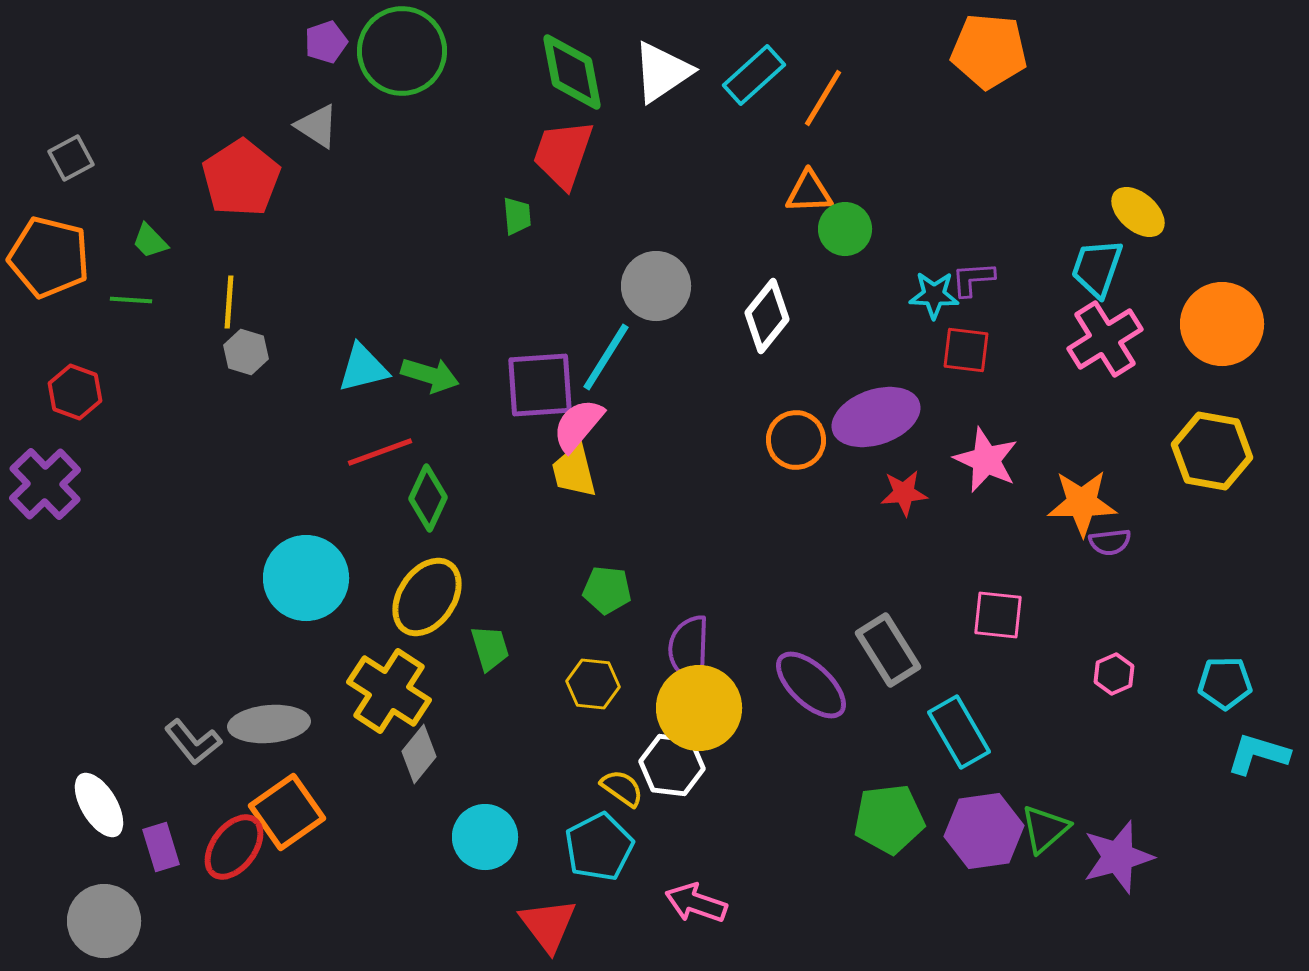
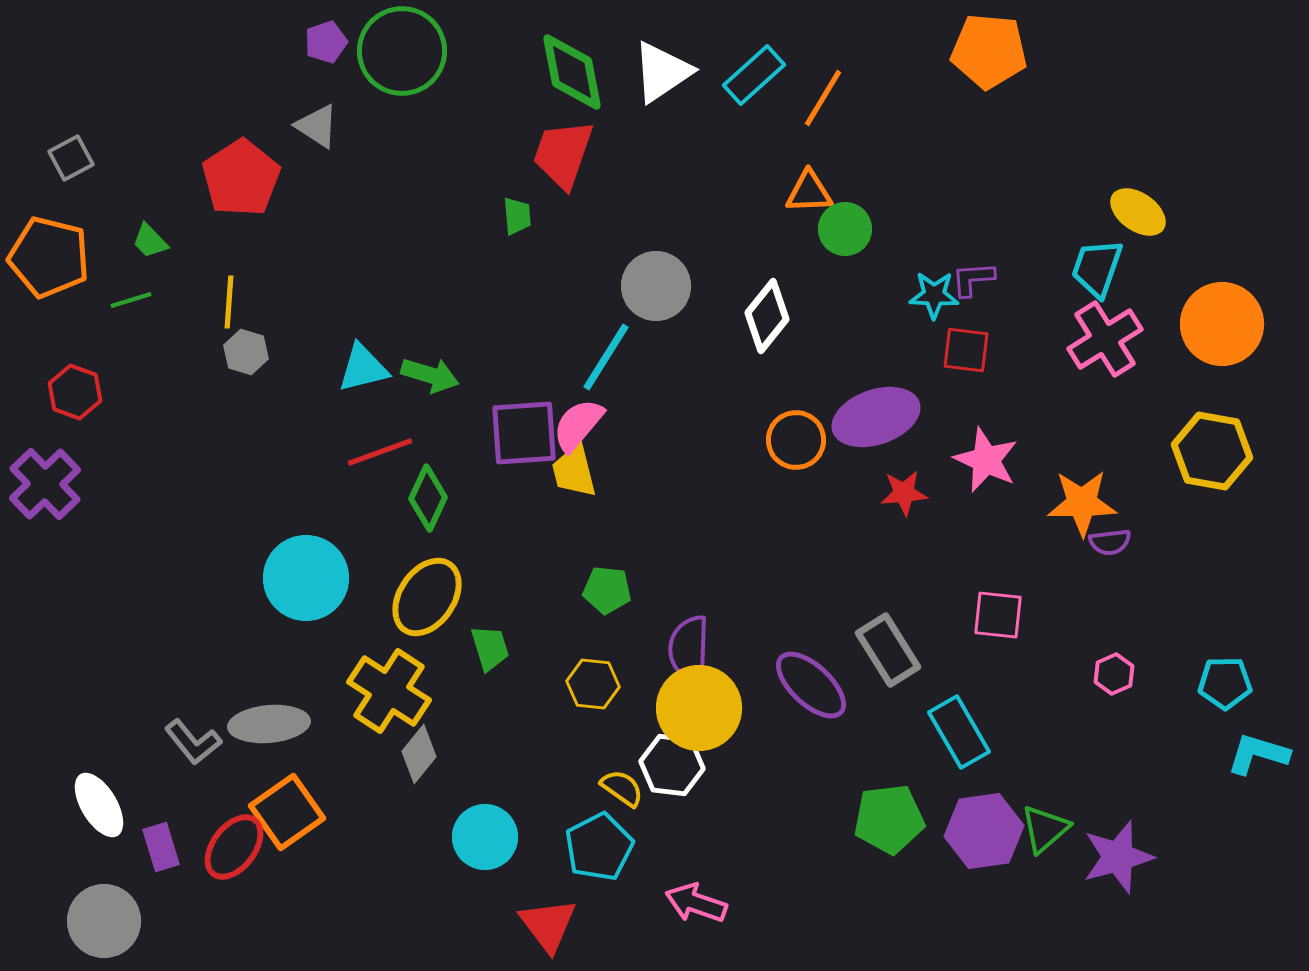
yellow ellipse at (1138, 212): rotated 6 degrees counterclockwise
green line at (131, 300): rotated 21 degrees counterclockwise
purple square at (540, 385): moved 16 px left, 48 px down
